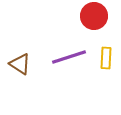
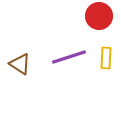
red circle: moved 5 px right
